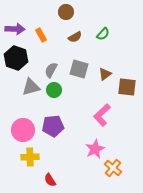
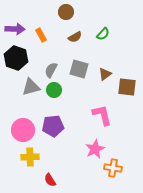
pink L-shape: rotated 120 degrees clockwise
orange cross: rotated 30 degrees counterclockwise
